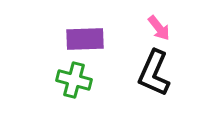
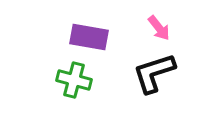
purple rectangle: moved 4 px right, 2 px up; rotated 12 degrees clockwise
black L-shape: rotated 48 degrees clockwise
